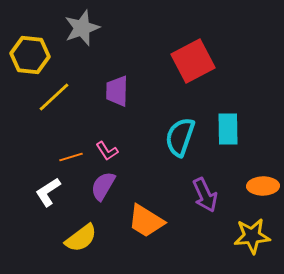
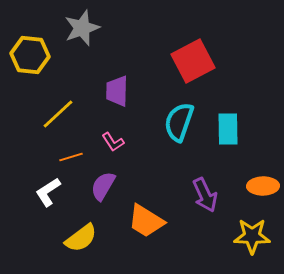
yellow line: moved 4 px right, 17 px down
cyan semicircle: moved 1 px left, 15 px up
pink L-shape: moved 6 px right, 9 px up
yellow star: rotated 6 degrees clockwise
